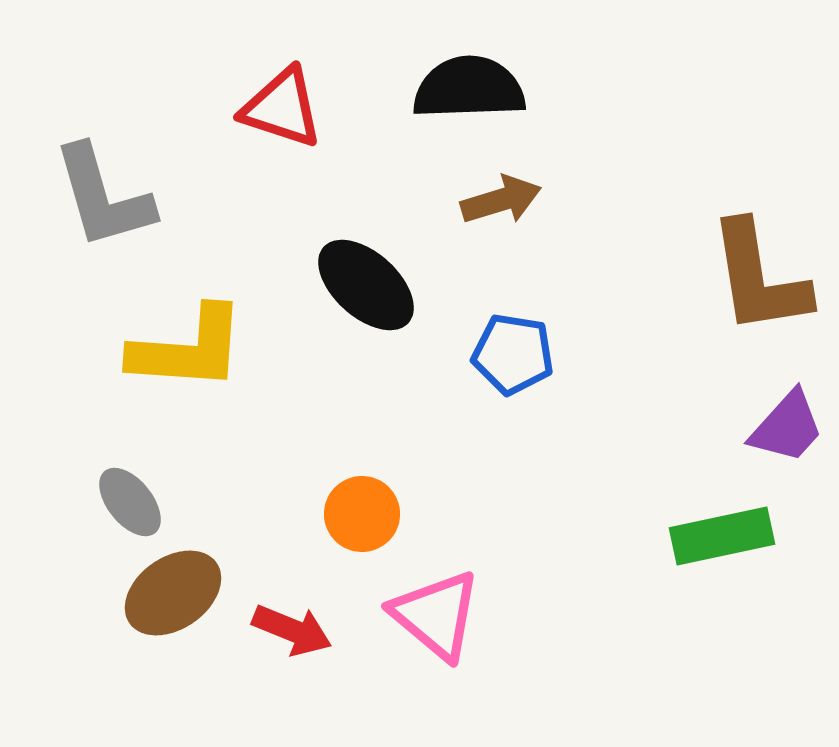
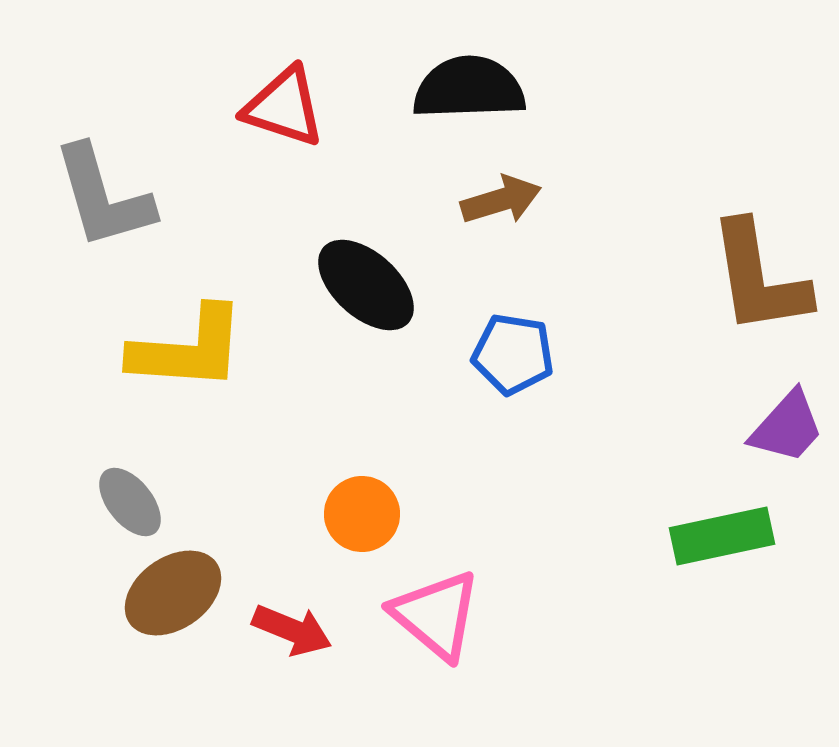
red triangle: moved 2 px right, 1 px up
